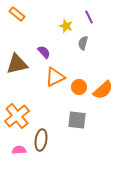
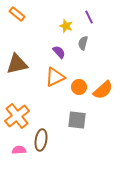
purple semicircle: moved 15 px right
